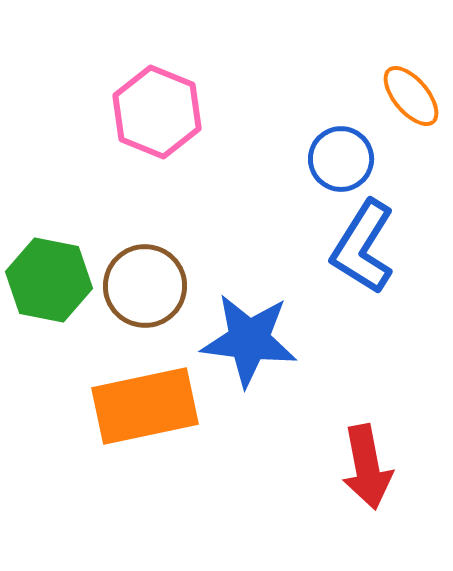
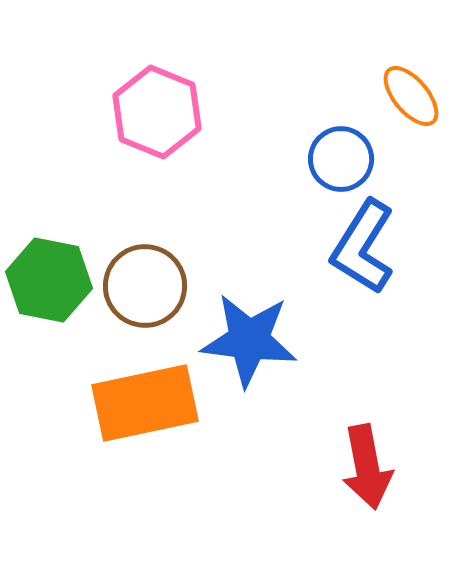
orange rectangle: moved 3 px up
